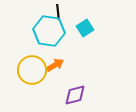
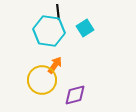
orange arrow: rotated 24 degrees counterclockwise
yellow circle: moved 10 px right, 10 px down
